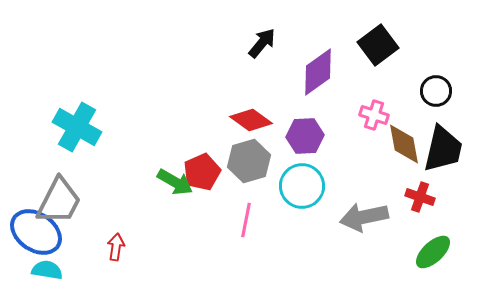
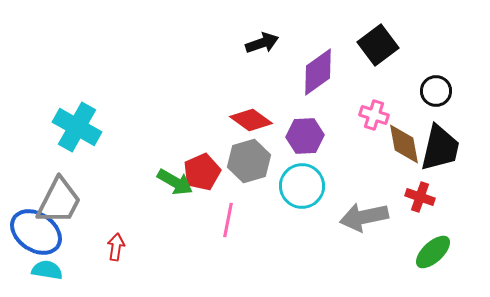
black arrow: rotated 32 degrees clockwise
black trapezoid: moved 3 px left, 1 px up
pink line: moved 18 px left
